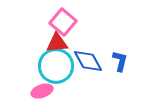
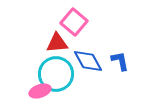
pink square: moved 11 px right
blue L-shape: rotated 25 degrees counterclockwise
cyan circle: moved 8 px down
pink ellipse: moved 2 px left
